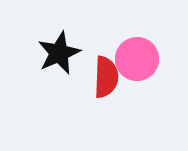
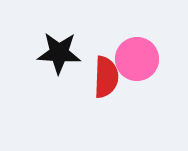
black star: rotated 27 degrees clockwise
